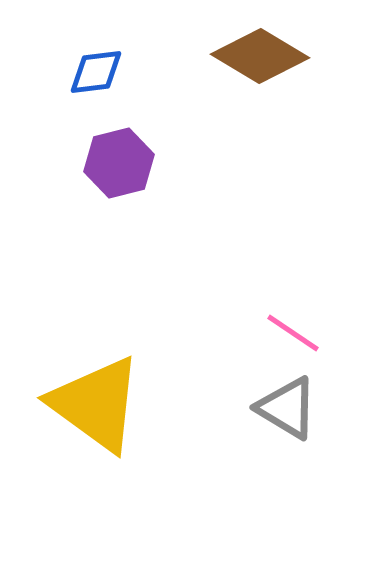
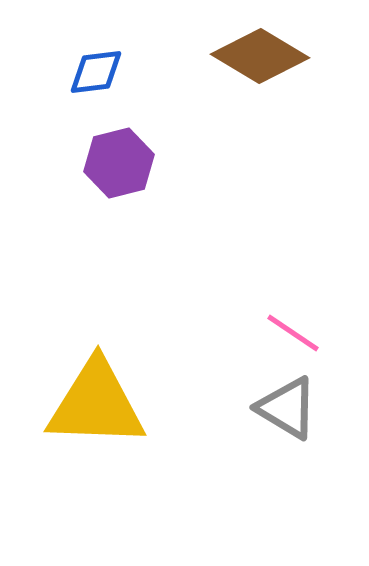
yellow triangle: rotated 34 degrees counterclockwise
